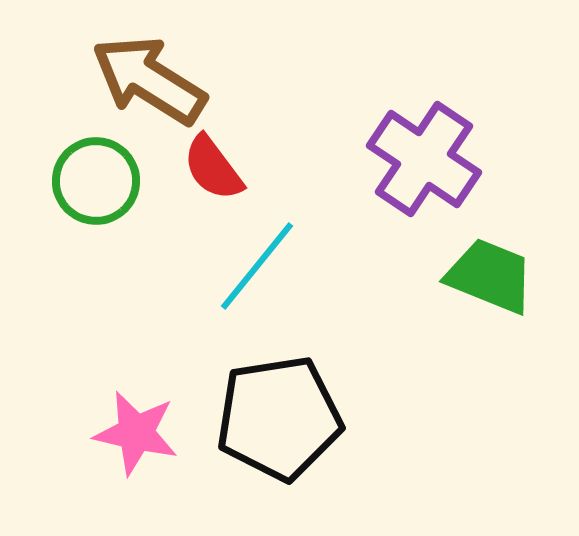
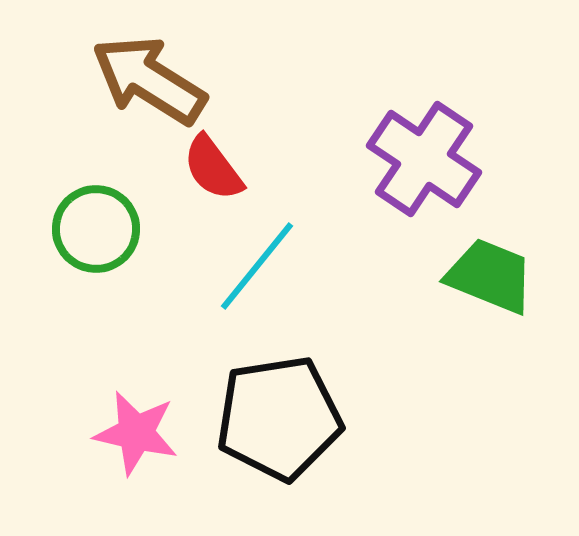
green circle: moved 48 px down
